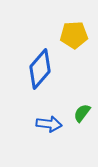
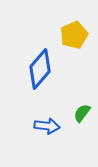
yellow pentagon: rotated 20 degrees counterclockwise
blue arrow: moved 2 px left, 2 px down
